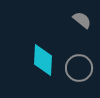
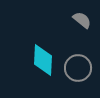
gray circle: moved 1 px left
